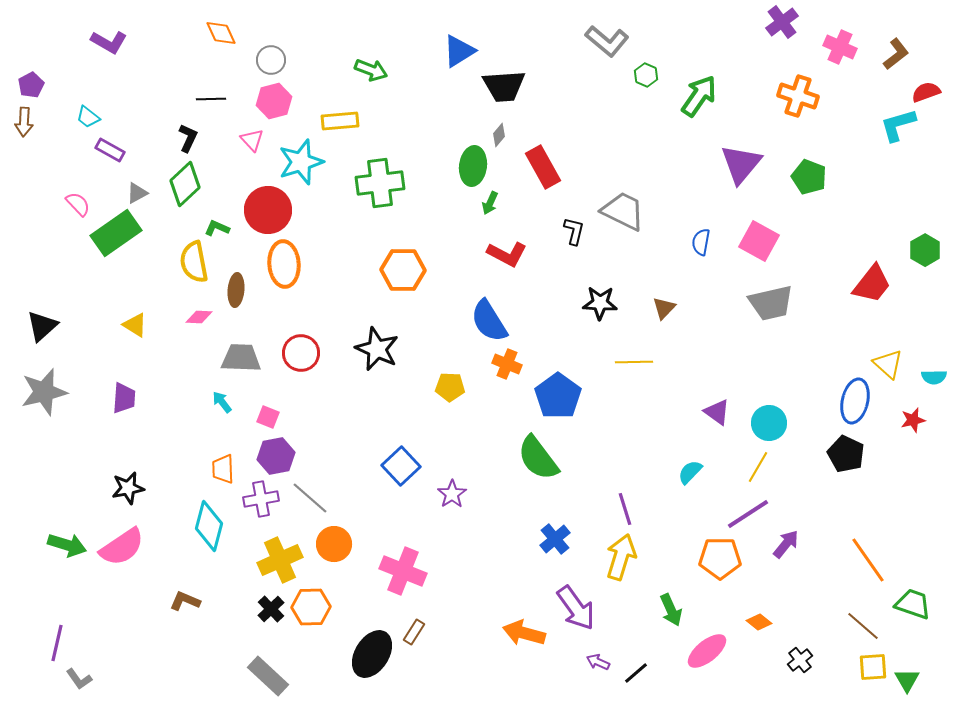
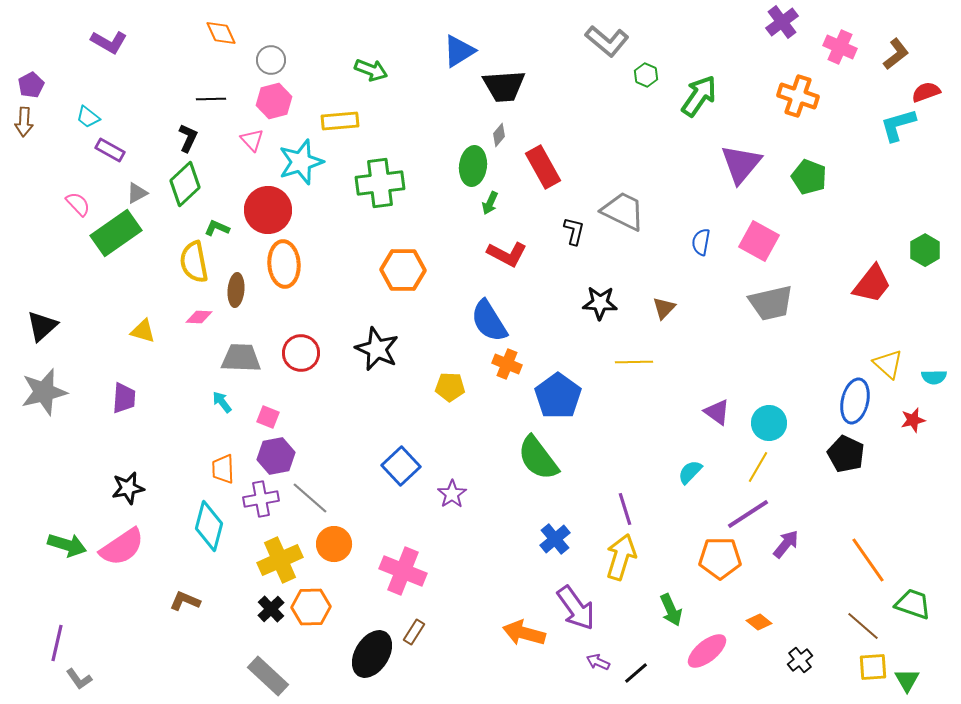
yellow triangle at (135, 325): moved 8 px right, 6 px down; rotated 16 degrees counterclockwise
